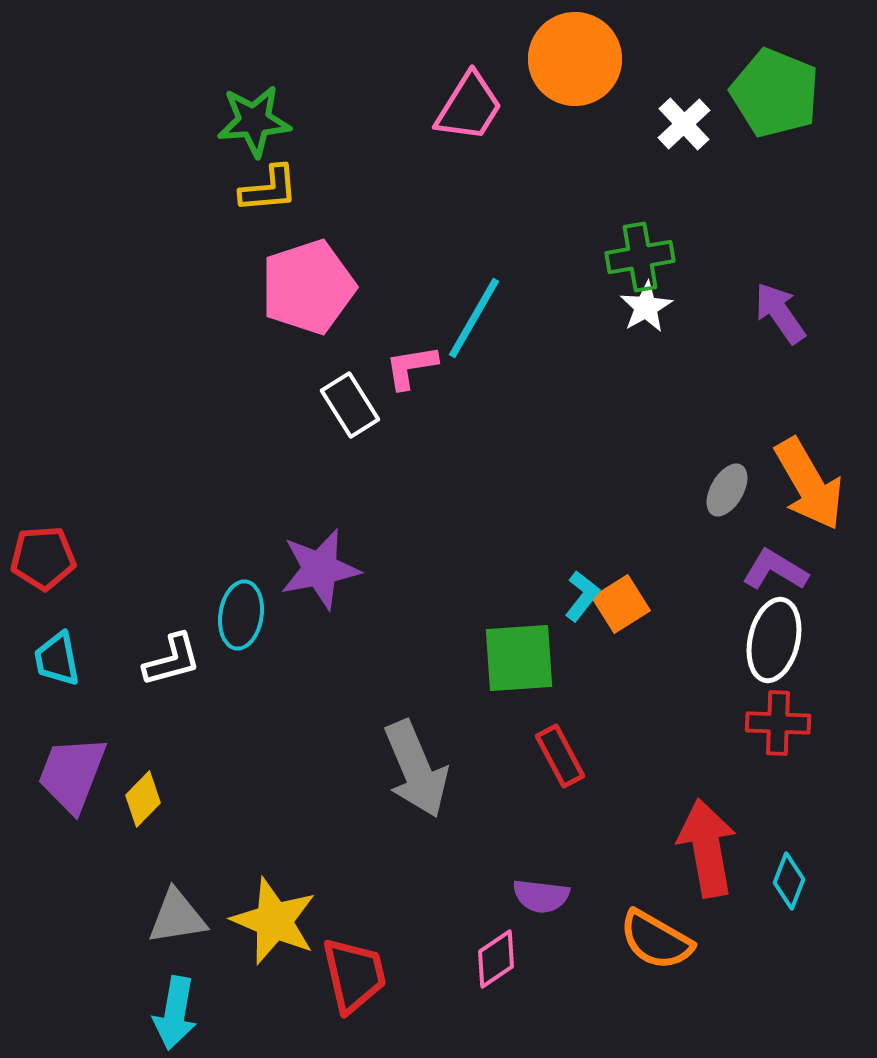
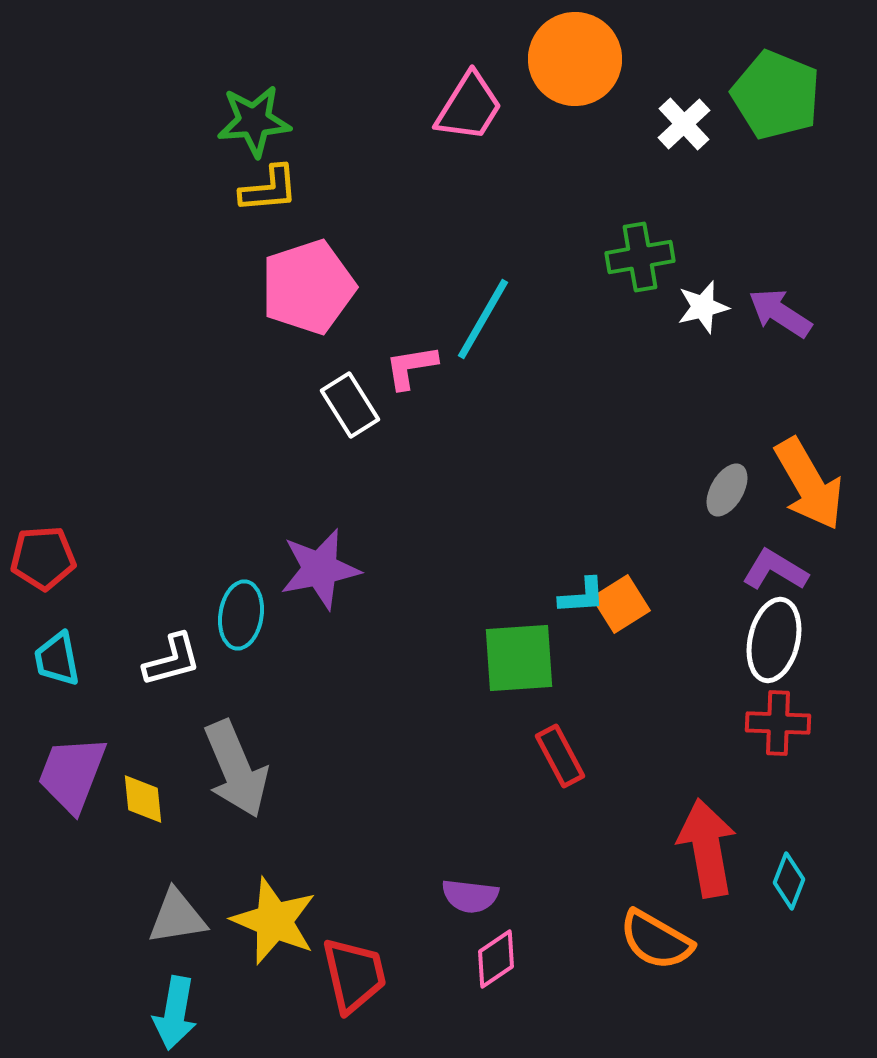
green pentagon: moved 1 px right, 2 px down
white star: moved 57 px right; rotated 16 degrees clockwise
purple arrow: rotated 22 degrees counterclockwise
cyan line: moved 9 px right, 1 px down
cyan L-shape: rotated 48 degrees clockwise
gray arrow: moved 180 px left
yellow diamond: rotated 50 degrees counterclockwise
purple semicircle: moved 71 px left
